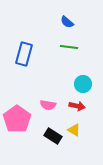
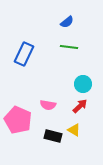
blue semicircle: rotated 80 degrees counterclockwise
blue rectangle: rotated 10 degrees clockwise
red arrow: moved 3 px right; rotated 56 degrees counterclockwise
pink pentagon: moved 1 px right, 1 px down; rotated 12 degrees counterclockwise
black rectangle: rotated 18 degrees counterclockwise
